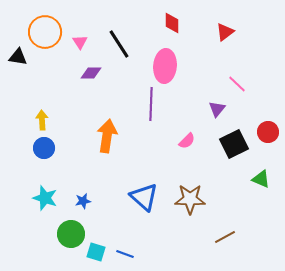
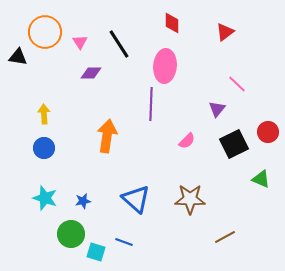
yellow arrow: moved 2 px right, 6 px up
blue triangle: moved 8 px left, 2 px down
blue line: moved 1 px left, 12 px up
